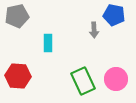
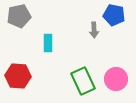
gray pentagon: moved 2 px right
